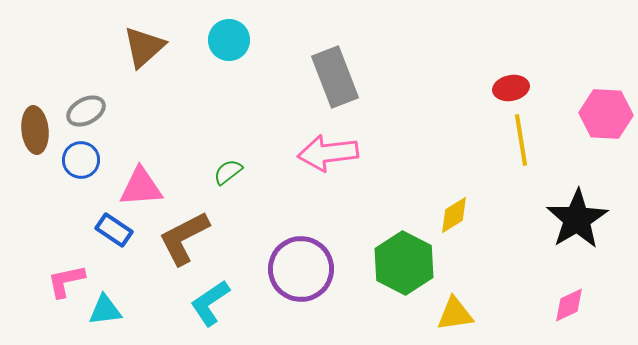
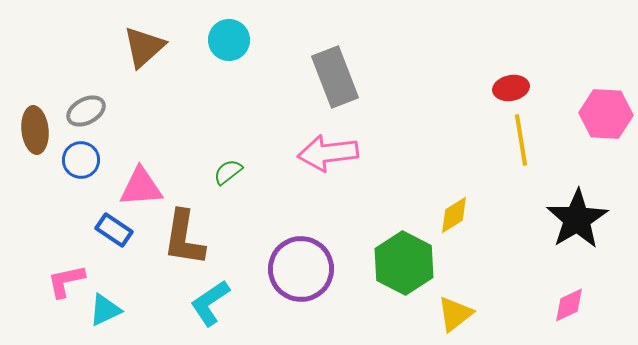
brown L-shape: rotated 54 degrees counterclockwise
cyan triangle: rotated 18 degrees counterclockwise
yellow triangle: rotated 30 degrees counterclockwise
